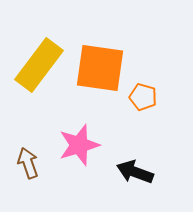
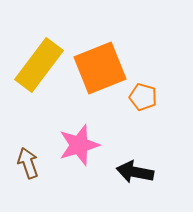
orange square: rotated 30 degrees counterclockwise
black arrow: rotated 9 degrees counterclockwise
